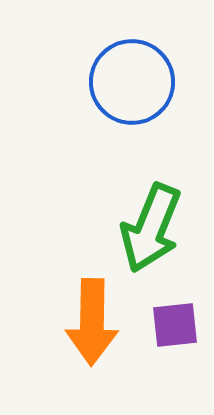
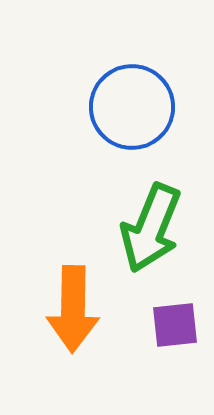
blue circle: moved 25 px down
orange arrow: moved 19 px left, 13 px up
